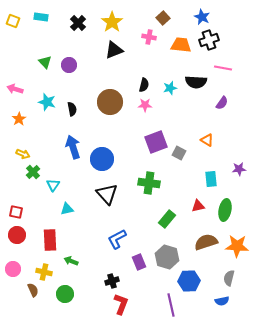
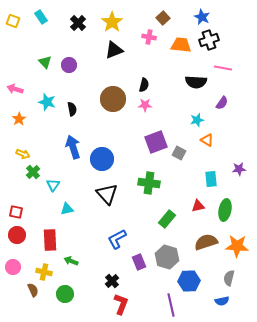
cyan rectangle at (41, 17): rotated 48 degrees clockwise
cyan star at (170, 88): moved 27 px right, 32 px down
brown circle at (110, 102): moved 3 px right, 3 px up
pink circle at (13, 269): moved 2 px up
black cross at (112, 281): rotated 24 degrees counterclockwise
